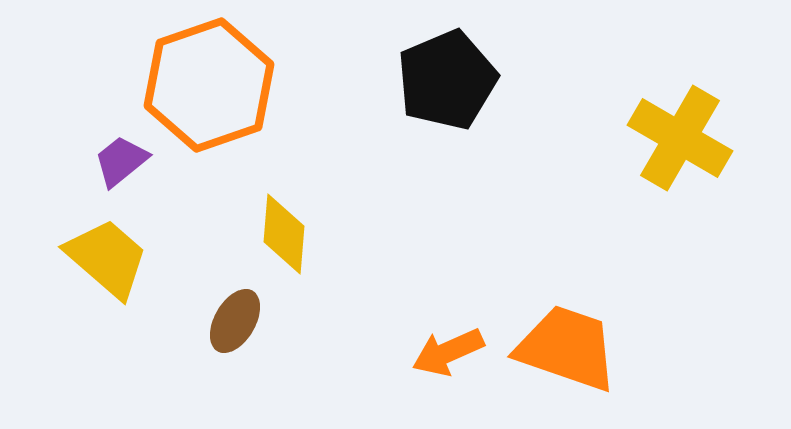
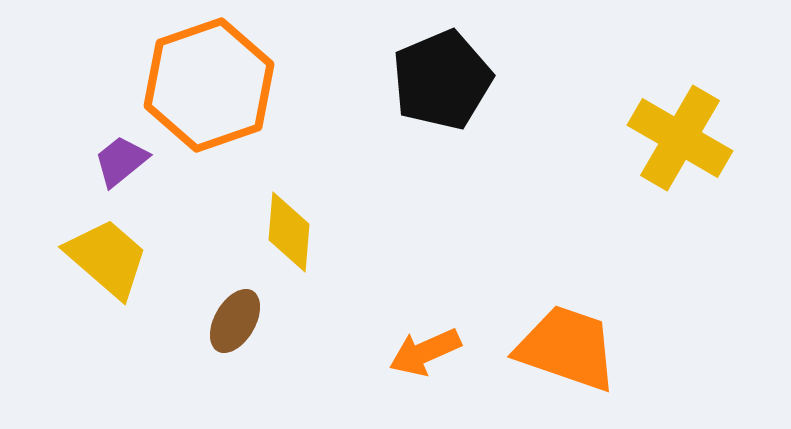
black pentagon: moved 5 px left
yellow diamond: moved 5 px right, 2 px up
orange arrow: moved 23 px left
